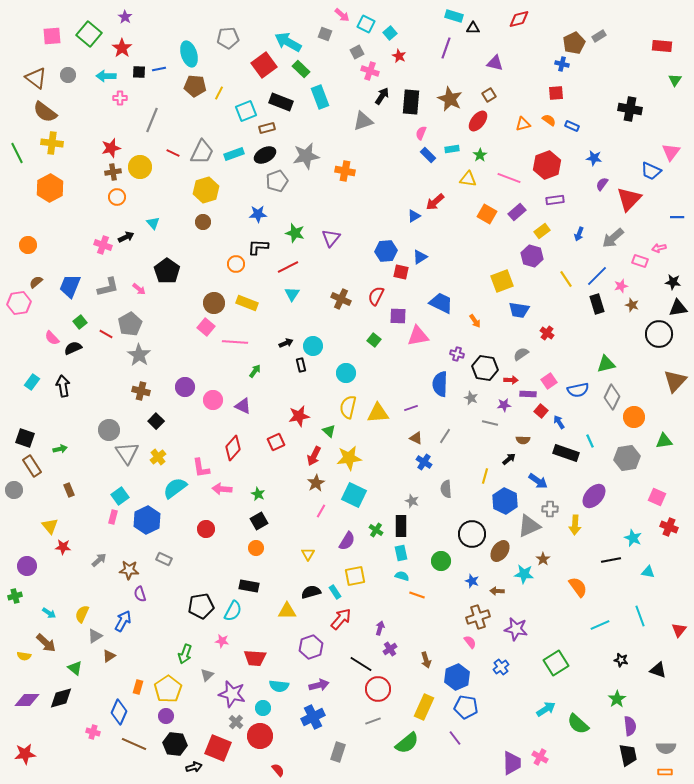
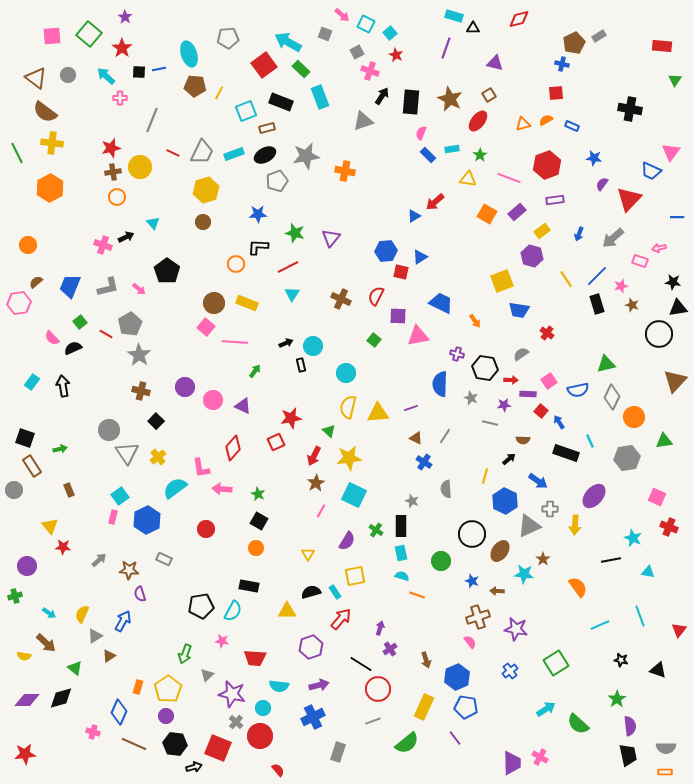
red star at (399, 56): moved 3 px left, 1 px up
cyan arrow at (106, 76): rotated 42 degrees clockwise
orange semicircle at (549, 120): moved 3 px left; rotated 64 degrees counterclockwise
red star at (299, 416): moved 8 px left, 2 px down
black square at (259, 521): rotated 30 degrees counterclockwise
blue cross at (501, 667): moved 9 px right, 4 px down
